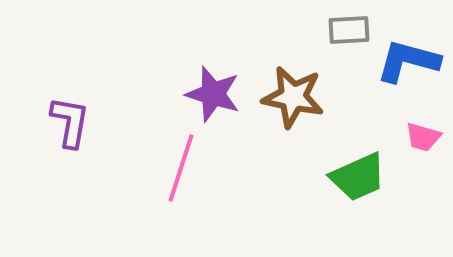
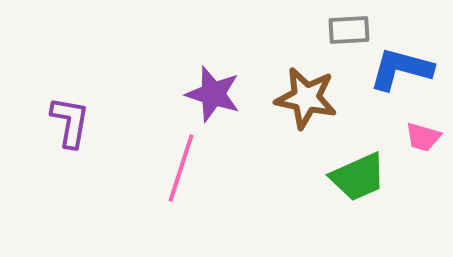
blue L-shape: moved 7 px left, 8 px down
brown star: moved 13 px right, 1 px down
